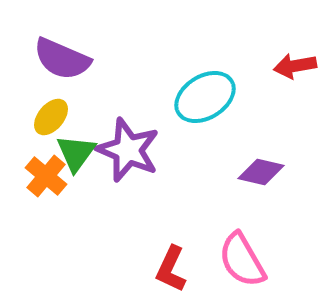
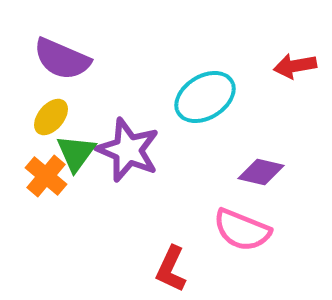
pink semicircle: moved 30 px up; rotated 38 degrees counterclockwise
